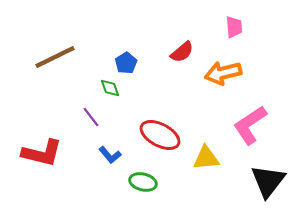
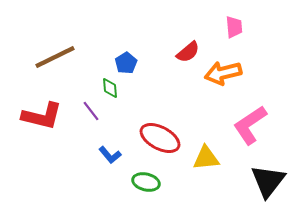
red semicircle: moved 6 px right
green diamond: rotated 15 degrees clockwise
purple line: moved 6 px up
red ellipse: moved 3 px down
red L-shape: moved 37 px up
green ellipse: moved 3 px right
